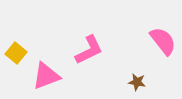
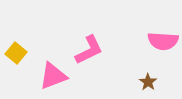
pink semicircle: rotated 132 degrees clockwise
pink triangle: moved 7 px right
brown star: moved 11 px right; rotated 24 degrees clockwise
